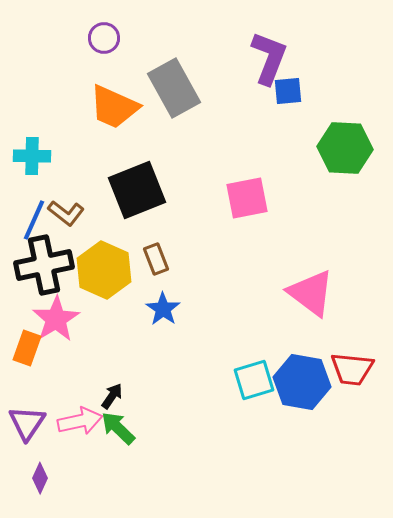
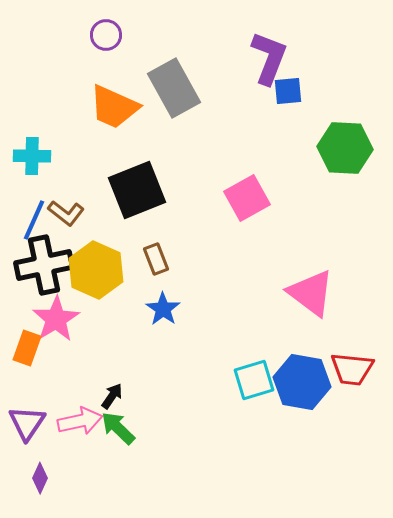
purple circle: moved 2 px right, 3 px up
pink square: rotated 18 degrees counterclockwise
yellow hexagon: moved 8 px left
